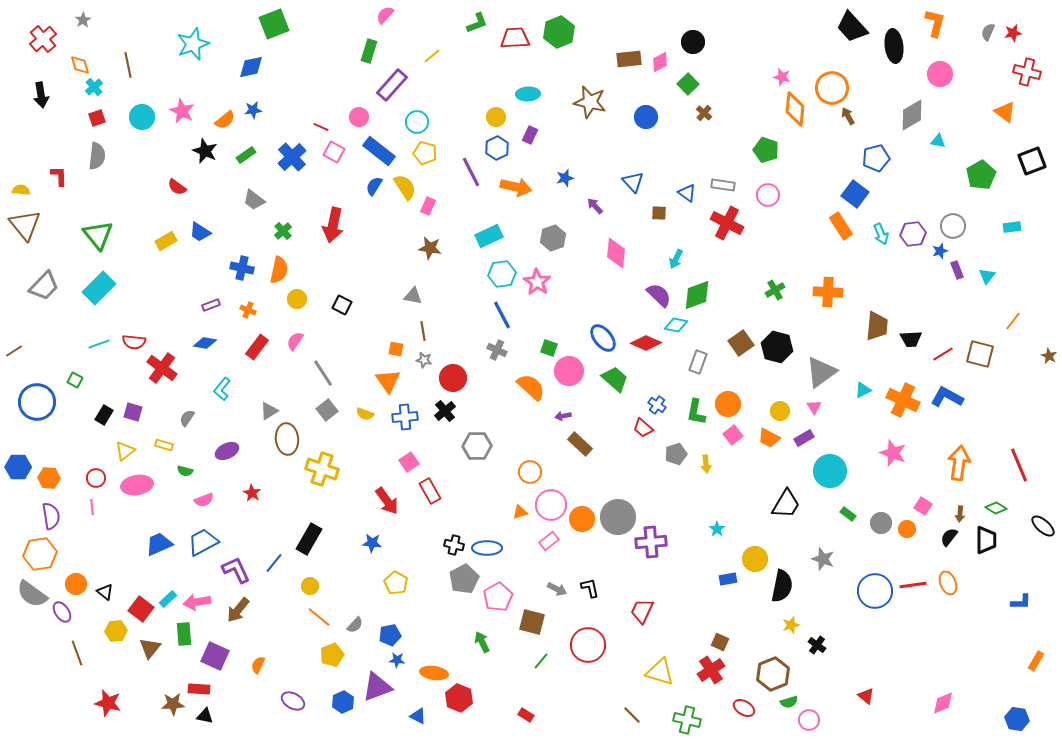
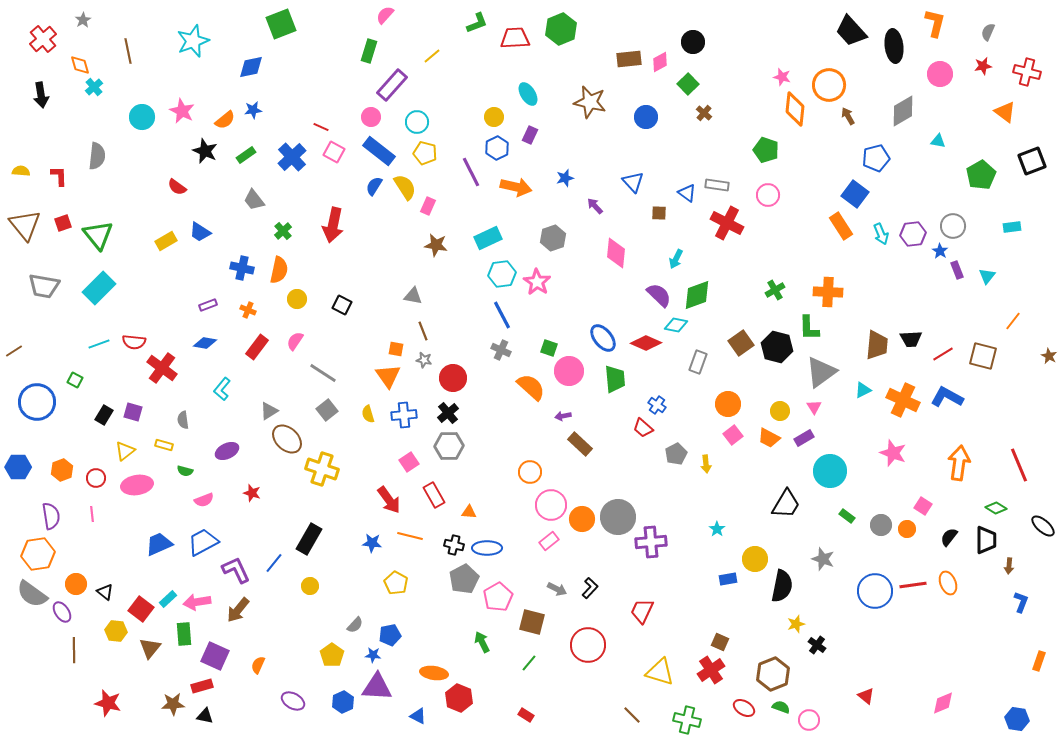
green square at (274, 24): moved 7 px right
black trapezoid at (852, 27): moved 1 px left, 4 px down
green hexagon at (559, 32): moved 2 px right, 3 px up
red star at (1013, 33): moved 30 px left, 33 px down
cyan star at (193, 44): moved 3 px up
brown line at (128, 65): moved 14 px up
orange circle at (832, 88): moved 3 px left, 3 px up
cyan ellipse at (528, 94): rotated 60 degrees clockwise
gray diamond at (912, 115): moved 9 px left, 4 px up
pink circle at (359, 117): moved 12 px right
yellow circle at (496, 117): moved 2 px left
red square at (97, 118): moved 34 px left, 105 px down
gray rectangle at (723, 185): moved 6 px left
yellow semicircle at (21, 190): moved 19 px up
gray trapezoid at (254, 200): rotated 15 degrees clockwise
cyan rectangle at (489, 236): moved 1 px left, 2 px down
brown star at (430, 248): moved 6 px right, 3 px up
blue star at (940, 251): rotated 21 degrees counterclockwise
gray trapezoid at (44, 286): rotated 56 degrees clockwise
purple rectangle at (211, 305): moved 3 px left
brown trapezoid at (877, 326): moved 19 px down
brown line at (423, 331): rotated 12 degrees counterclockwise
gray cross at (497, 350): moved 4 px right
brown square at (980, 354): moved 3 px right, 2 px down
gray line at (323, 373): rotated 24 degrees counterclockwise
green trapezoid at (615, 379): rotated 44 degrees clockwise
orange triangle at (388, 381): moved 5 px up
black cross at (445, 411): moved 3 px right, 2 px down
green L-shape at (696, 412): moved 113 px right, 84 px up; rotated 12 degrees counterclockwise
yellow semicircle at (365, 414): moved 3 px right; rotated 54 degrees clockwise
blue cross at (405, 417): moved 1 px left, 2 px up
gray semicircle at (187, 418): moved 4 px left, 2 px down; rotated 42 degrees counterclockwise
brown ellipse at (287, 439): rotated 40 degrees counterclockwise
gray hexagon at (477, 446): moved 28 px left
gray pentagon at (676, 454): rotated 10 degrees counterclockwise
orange hexagon at (49, 478): moved 13 px right, 8 px up; rotated 25 degrees counterclockwise
red rectangle at (430, 491): moved 4 px right, 4 px down
red star at (252, 493): rotated 12 degrees counterclockwise
red arrow at (387, 501): moved 2 px right, 1 px up
pink line at (92, 507): moved 7 px down
orange triangle at (520, 512): moved 51 px left; rotated 21 degrees clockwise
green rectangle at (848, 514): moved 1 px left, 2 px down
brown arrow at (960, 514): moved 49 px right, 52 px down
gray circle at (881, 523): moved 2 px down
orange hexagon at (40, 554): moved 2 px left
black L-shape at (590, 588): rotated 55 degrees clockwise
blue L-shape at (1021, 602): rotated 70 degrees counterclockwise
orange line at (319, 617): moved 91 px right, 81 px up; rotated 25 degrees counterclockwise
yellow star at (791, 625): moved 5 px right, 1 px up
yellow hexagon at (116, 631): rotated 10 degrees clockwise
brown line at (77, 653): moved 3 px left, 3 px up; rotated 20 degrees clockwise
yellow pentagon at (332, 655): rotated 15 degrees counterclockwise
blue star at (397, 660): moved 24 px left, 5 px up
green line at (541, 661): moved 12 px left, 2 px down
orange rectangle at (1036, 661): moved 3 px right; rotated 12 degrees counterclockwise
purple triangle at (377, 687): rotated 24 degrees clockwise
red rectangle at (199, 689): moved 3 px right, 3 px up; rotated 20 degrees counterclockwise
green semicircle at (789, 702): moved 8 px left, 5 px down; rotated 144 degrees counterclockwise
